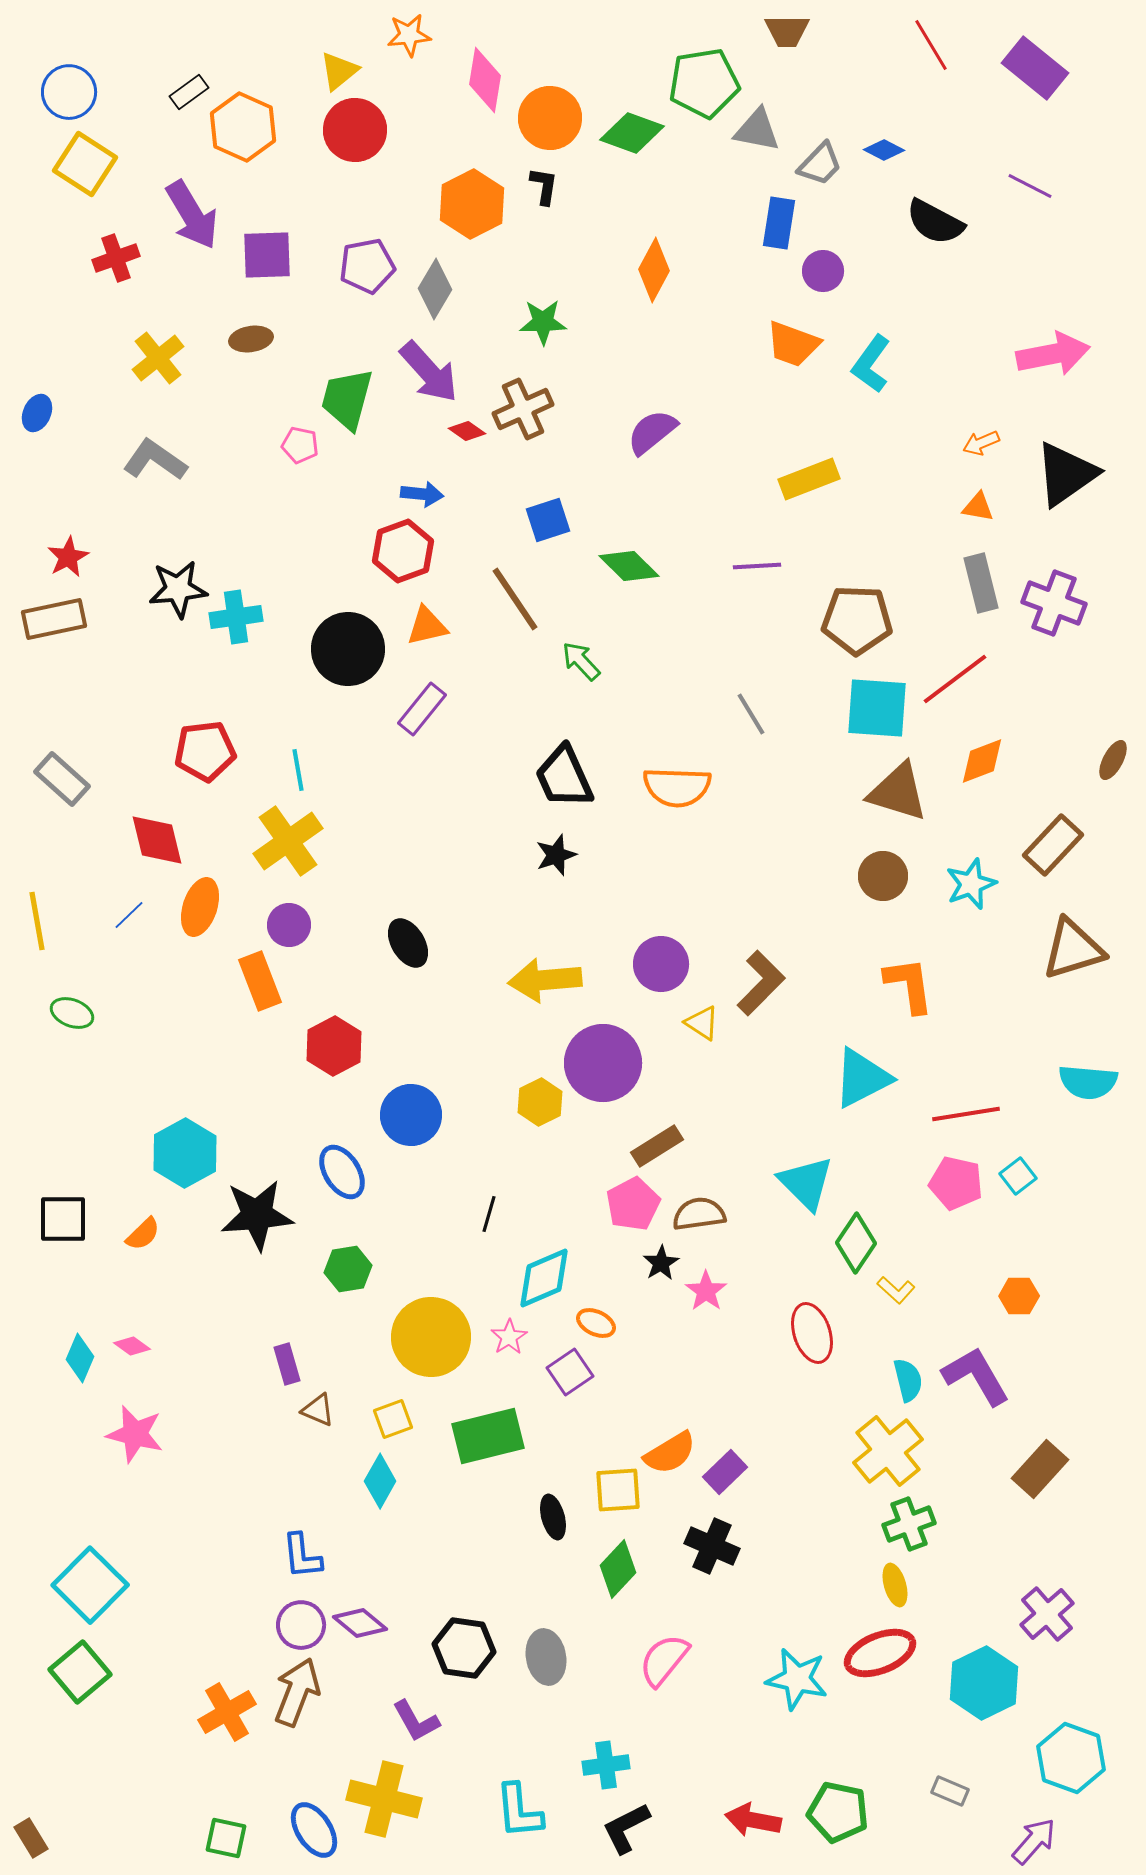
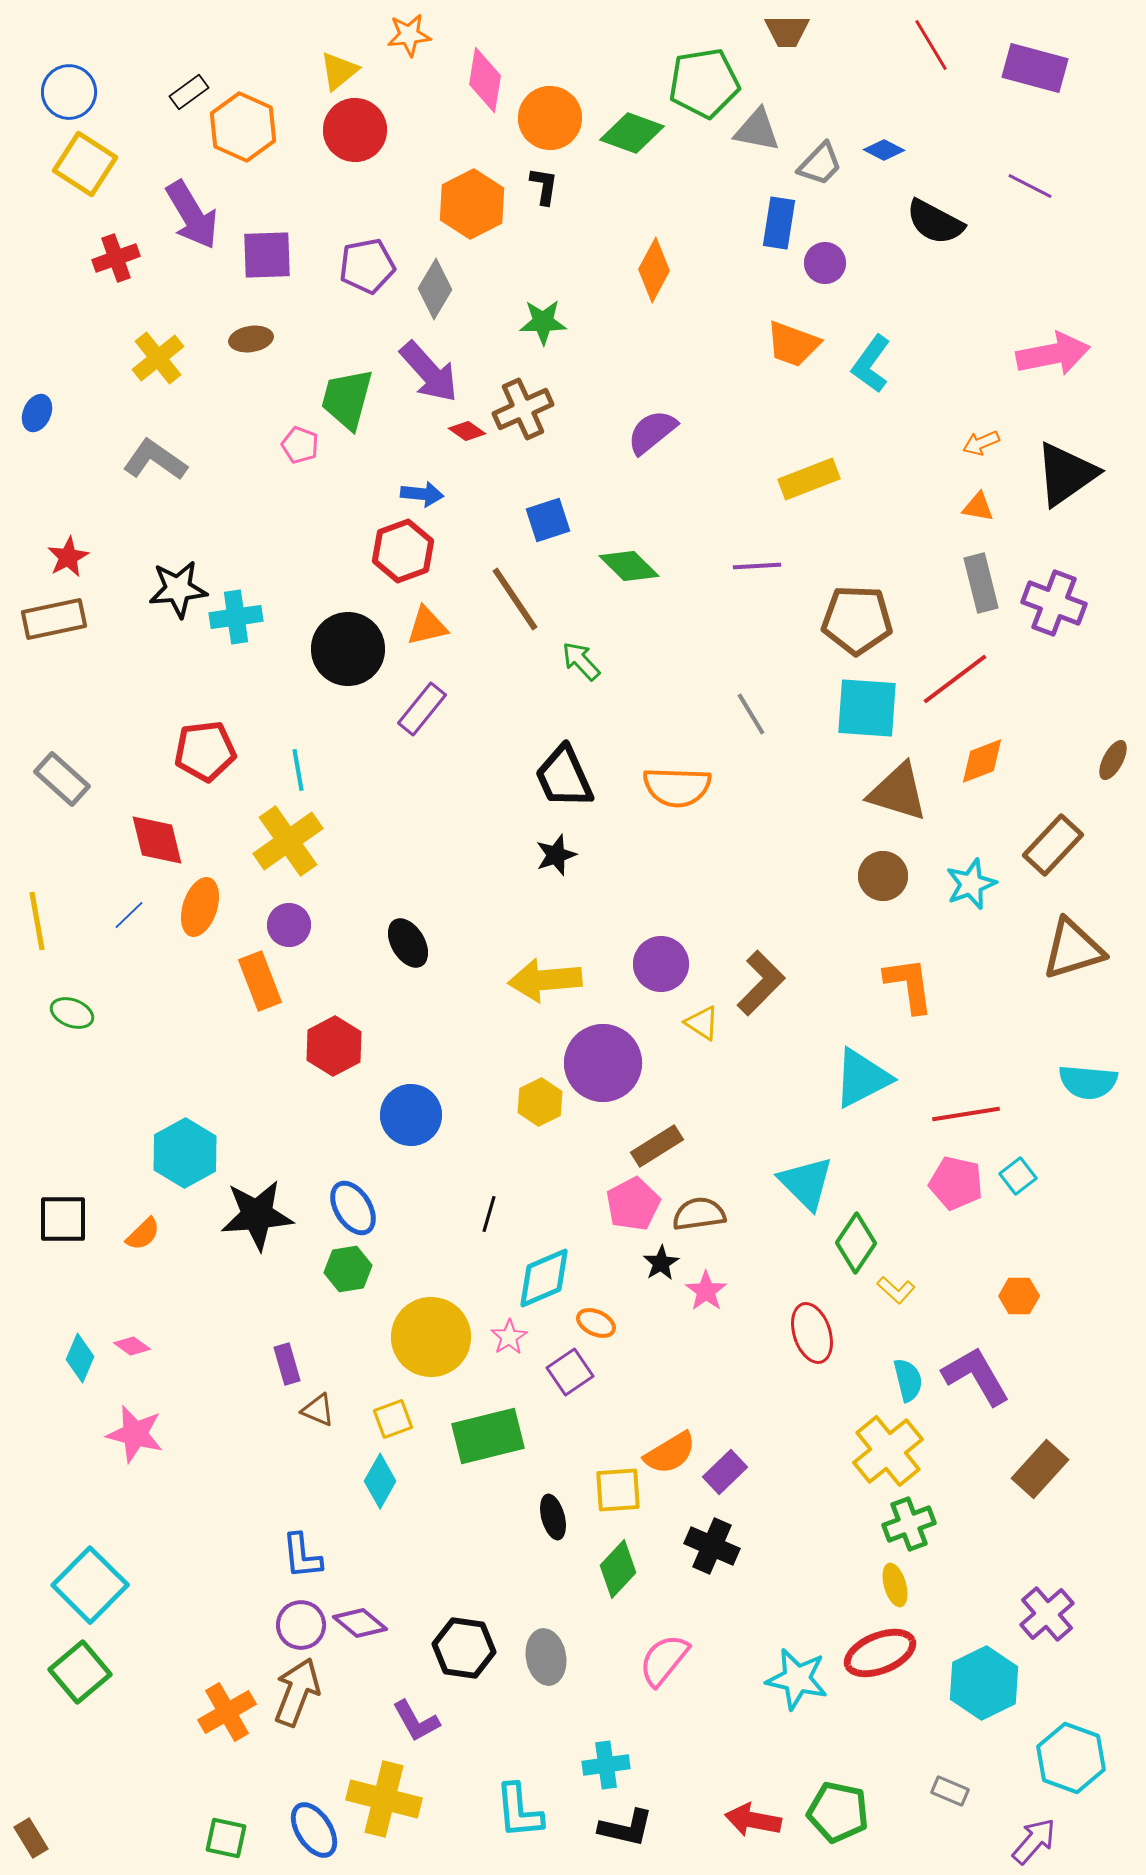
purple rectangle at (1035, 68): rotated 24 degrees counterclockwise
purple circle at (823, 271): moved 2 px right, 8 px up
pink pentagon at (300, 445): rotated 9 degrees clockwise
cyan square at (877, 708): moved 10 px left
blue ellipse at (342, 1172): moved 11 px right, 36 px down
black L-shape at (626, 1828): rotated 140 degrees counterclockwise
